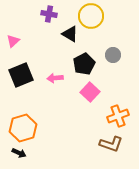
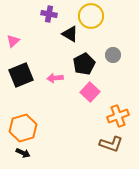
black arrow: moved 4 px right
